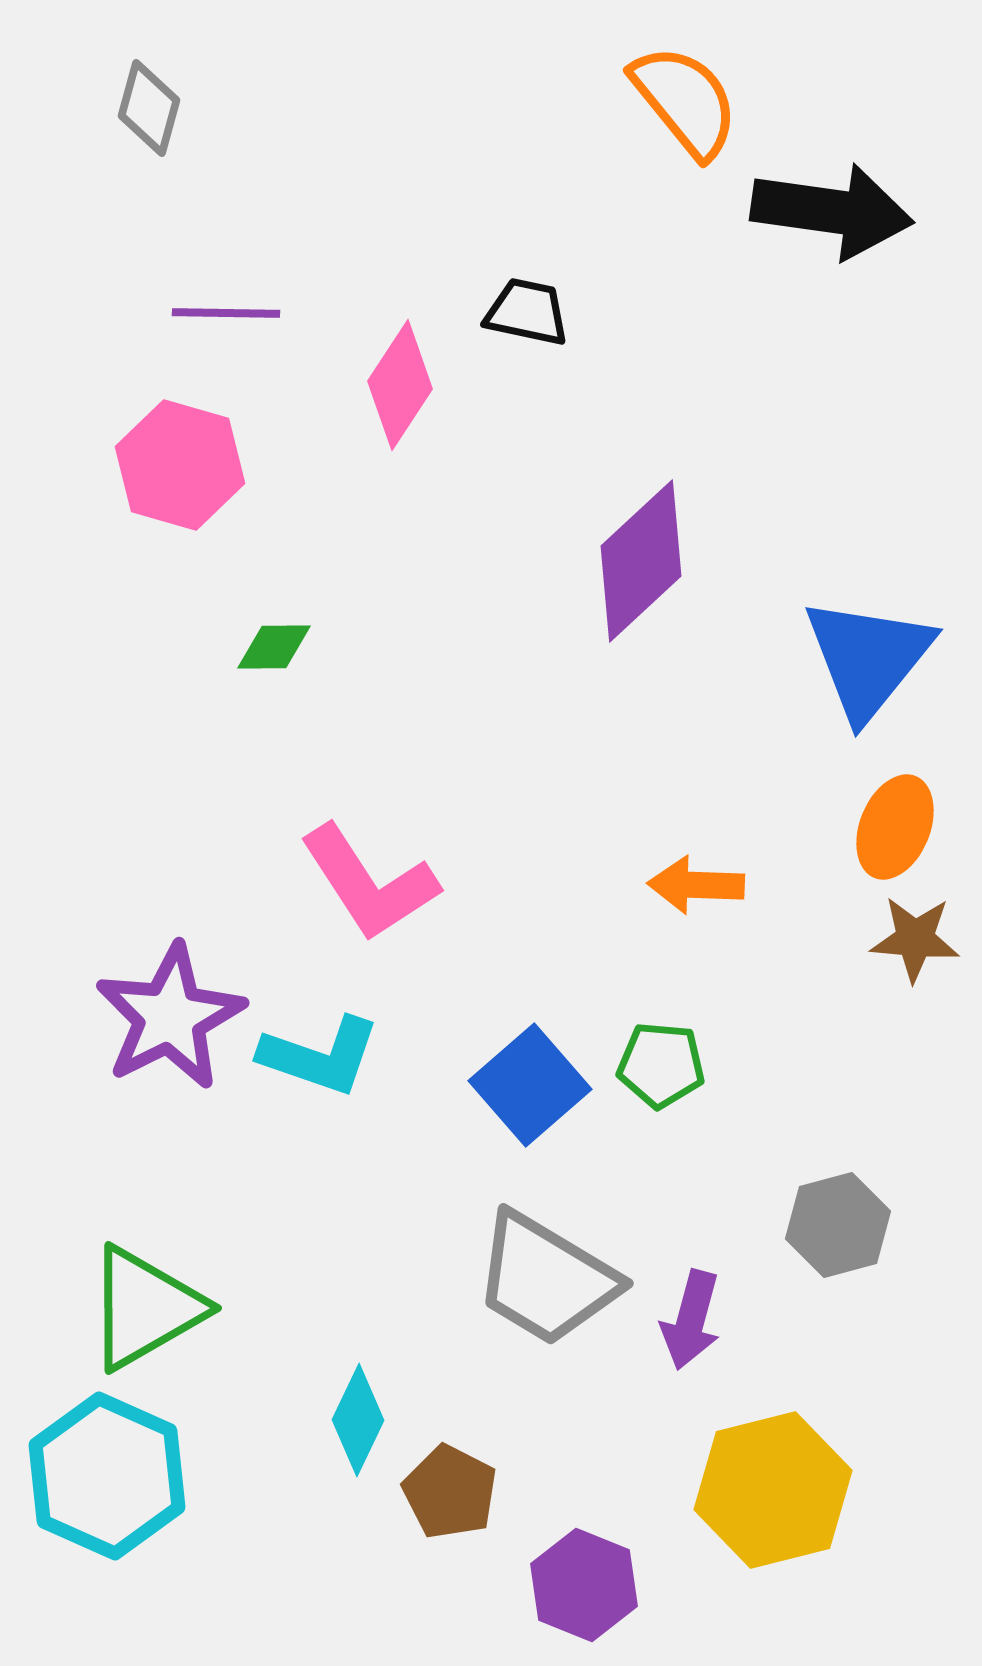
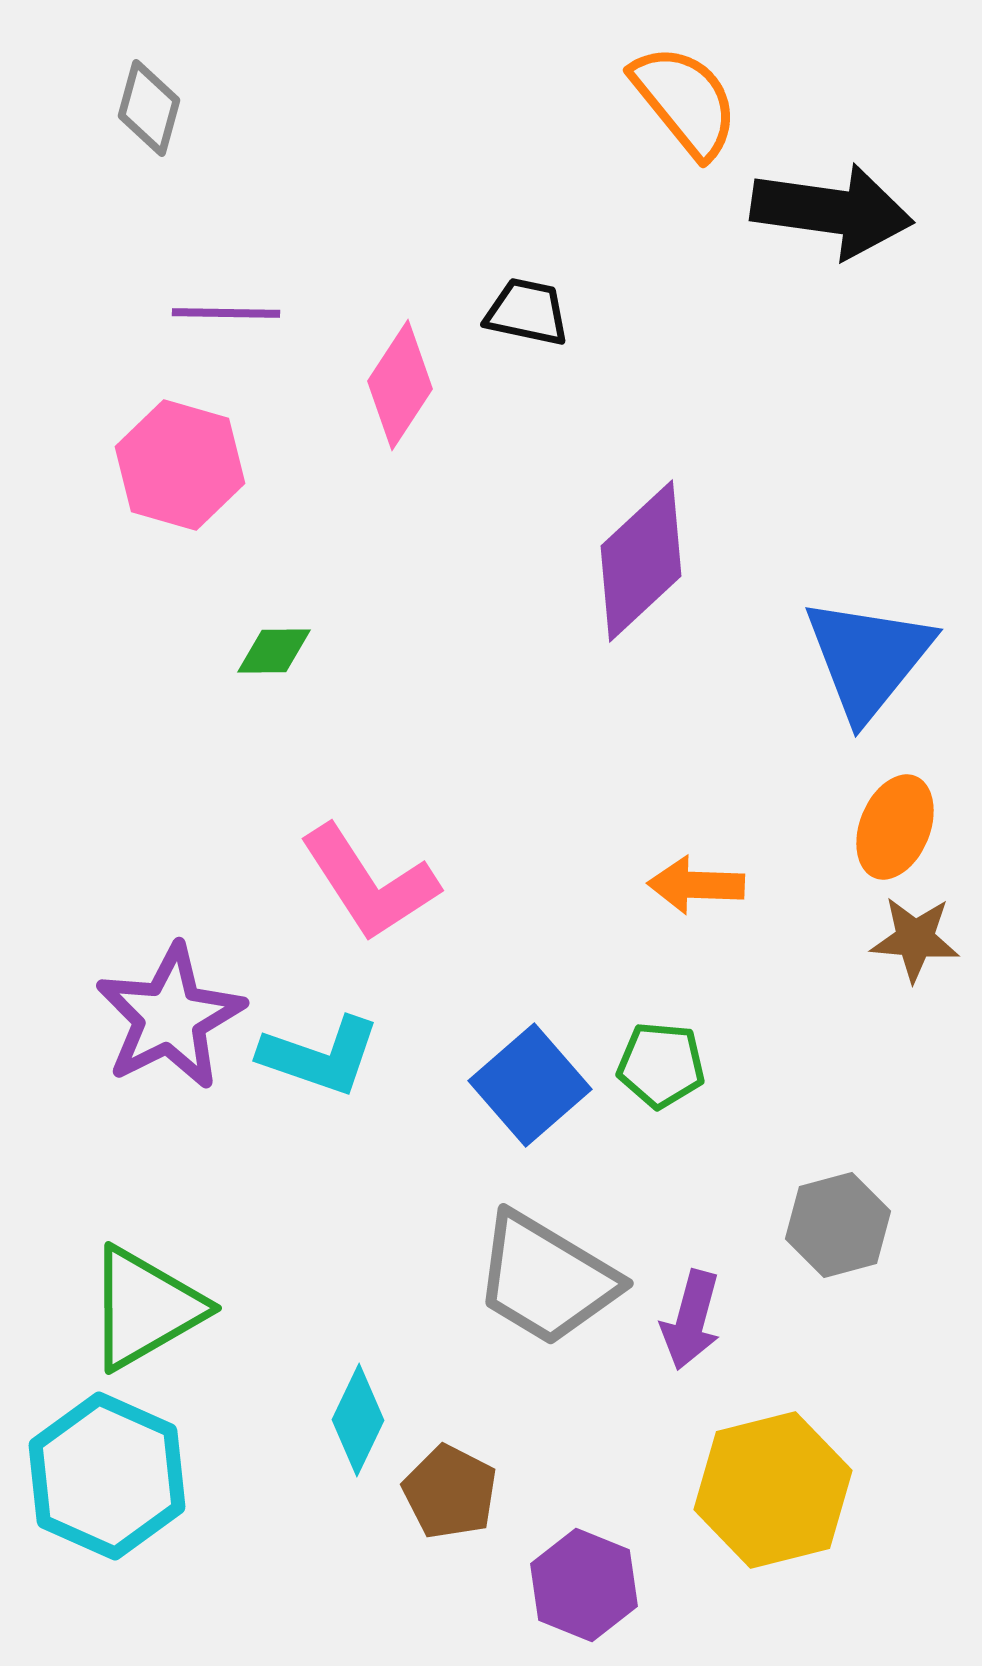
green diamond: moved 4 px down
